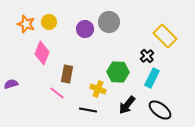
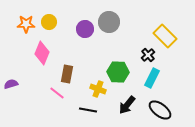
orange star: rotated 18 degrees counterclockwise
black cross: moved 1 px right, 1 px up
